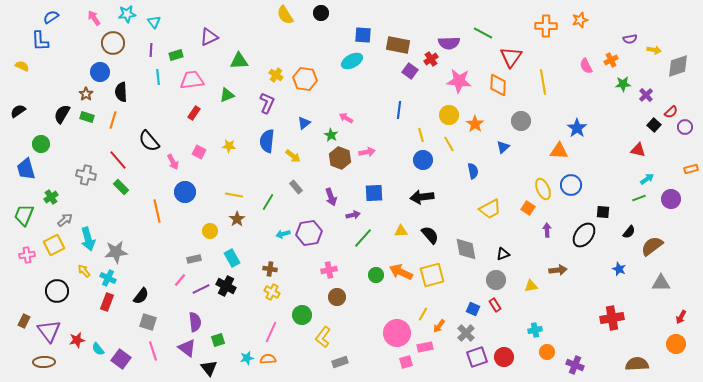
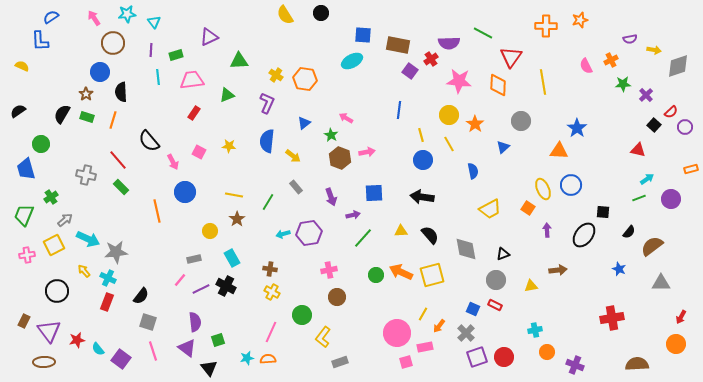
black arrow at (422, 197): rotated 15 degrees clockwise
cyan arrow at (88, 239): rotated 50 degrees counterclockwise
red rectangle at (495, 305): rotated 32 degrees counterclockwise
